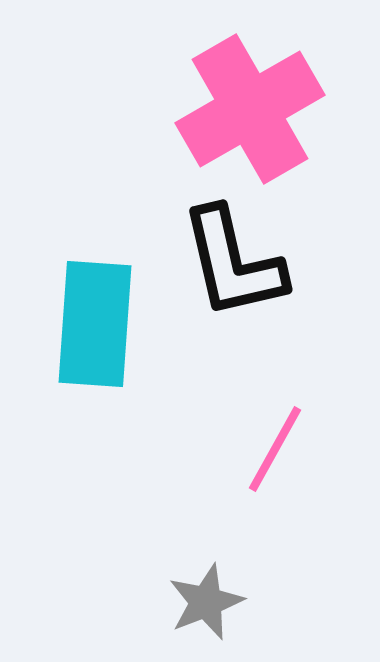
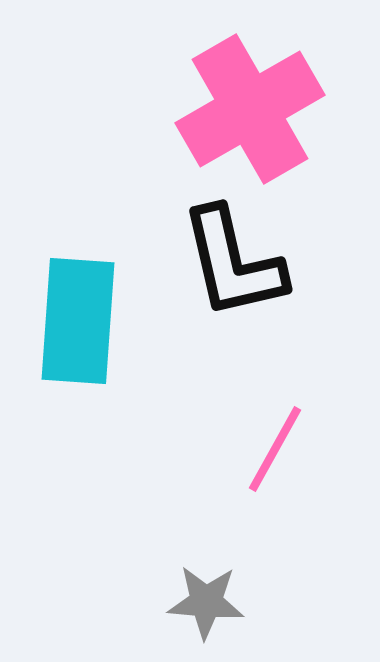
cyan rectangle: moved 17 px left, 3 px up
gray star: rotated 26 degrees clockwise
